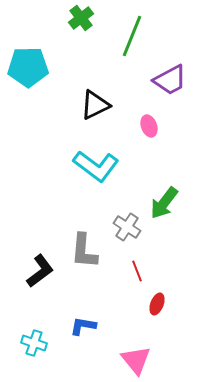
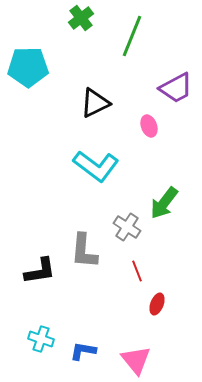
purple trapezoid: moved 6 px right, 8 px down
black triangle: moved 2 px up
black L-shape: rotated 28 degrees clockwise
blue L-shape: moved 25 px down
cyan cross: moved 7 px right, 4 px up
